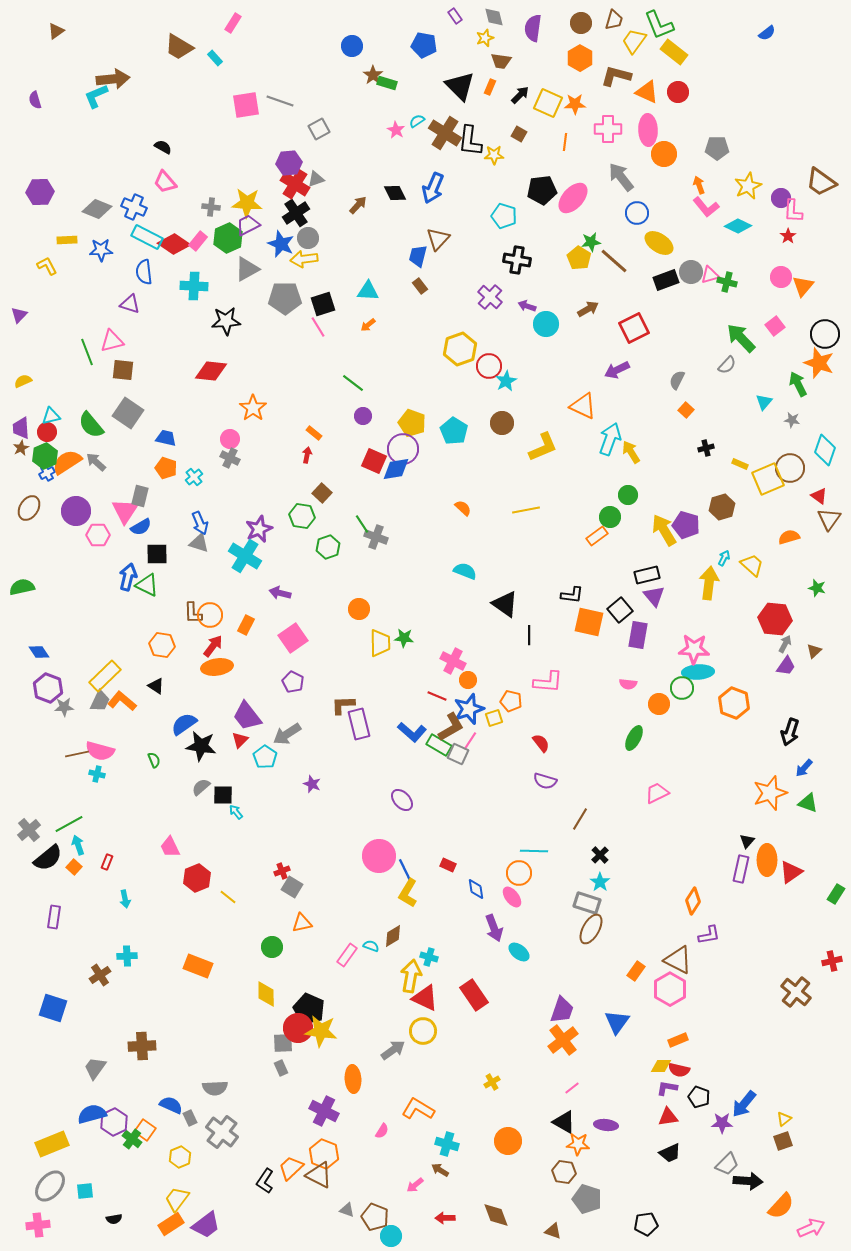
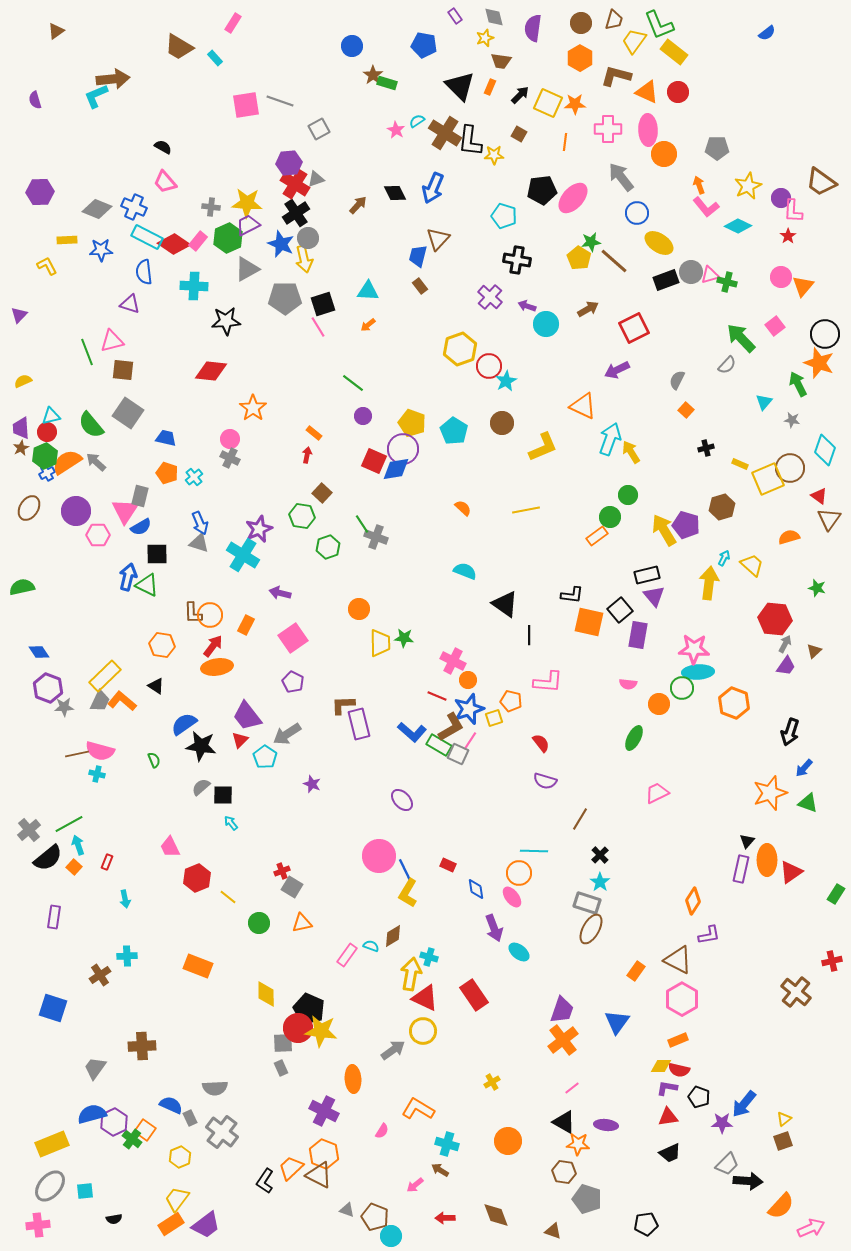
yellow arrow at (304, 259): rotated 96 degrees counterclockwise
orange pentagon at (166, 468): moved 1 px right, 5 px down
cyan cross at (245, 556): moved 2 px left, 1 px up
cyan arrow at (236, 812): moved 5 px left, 11 px down
green circle at (272, 947): moved 13 px left, 24 px up
yellow arrow at (411, 976): moved 2 px up
pink hexagon at (670, 989): moved 12 px right, 10 px down
